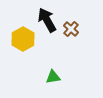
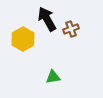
black arrow: moved 1 px up
brown cross: rotated 28 degrees clockwise
